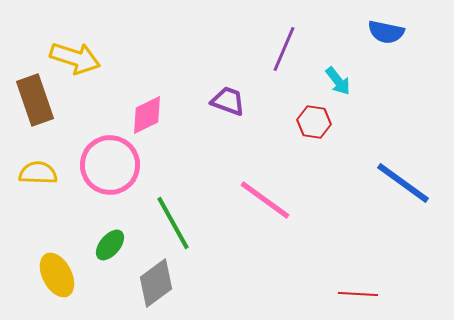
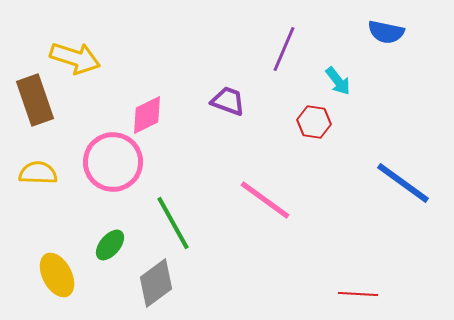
pink circle: moved 3 px right, 3 px up
